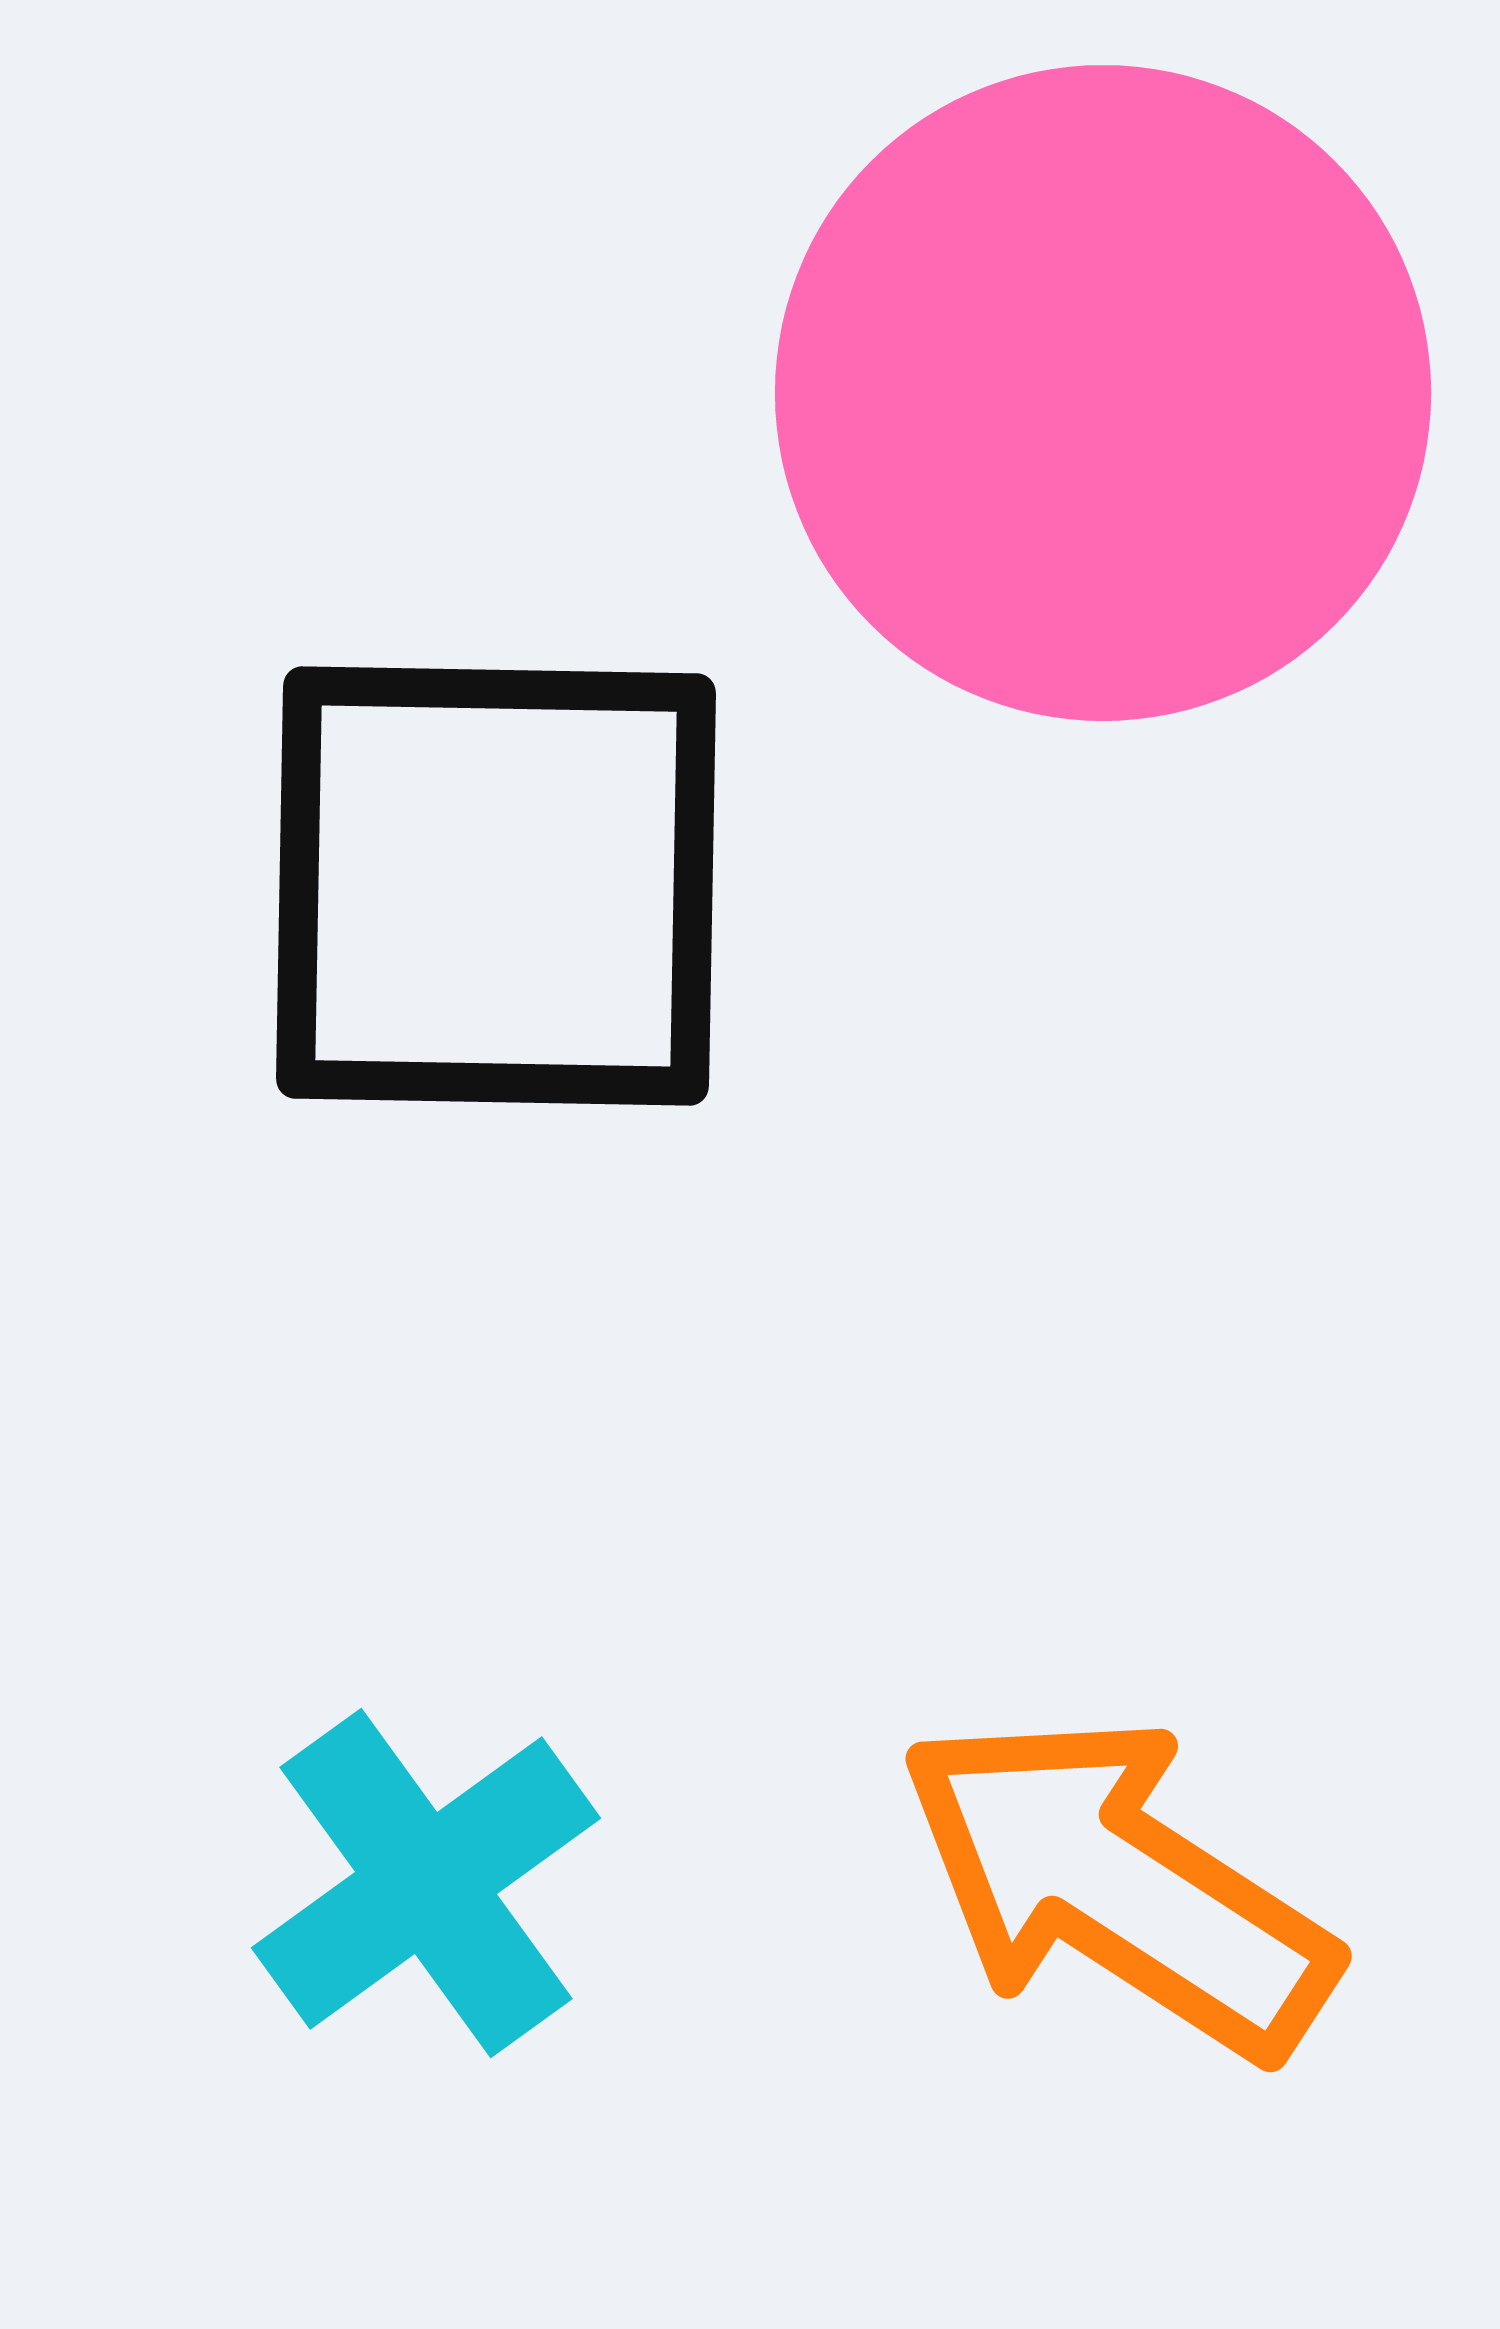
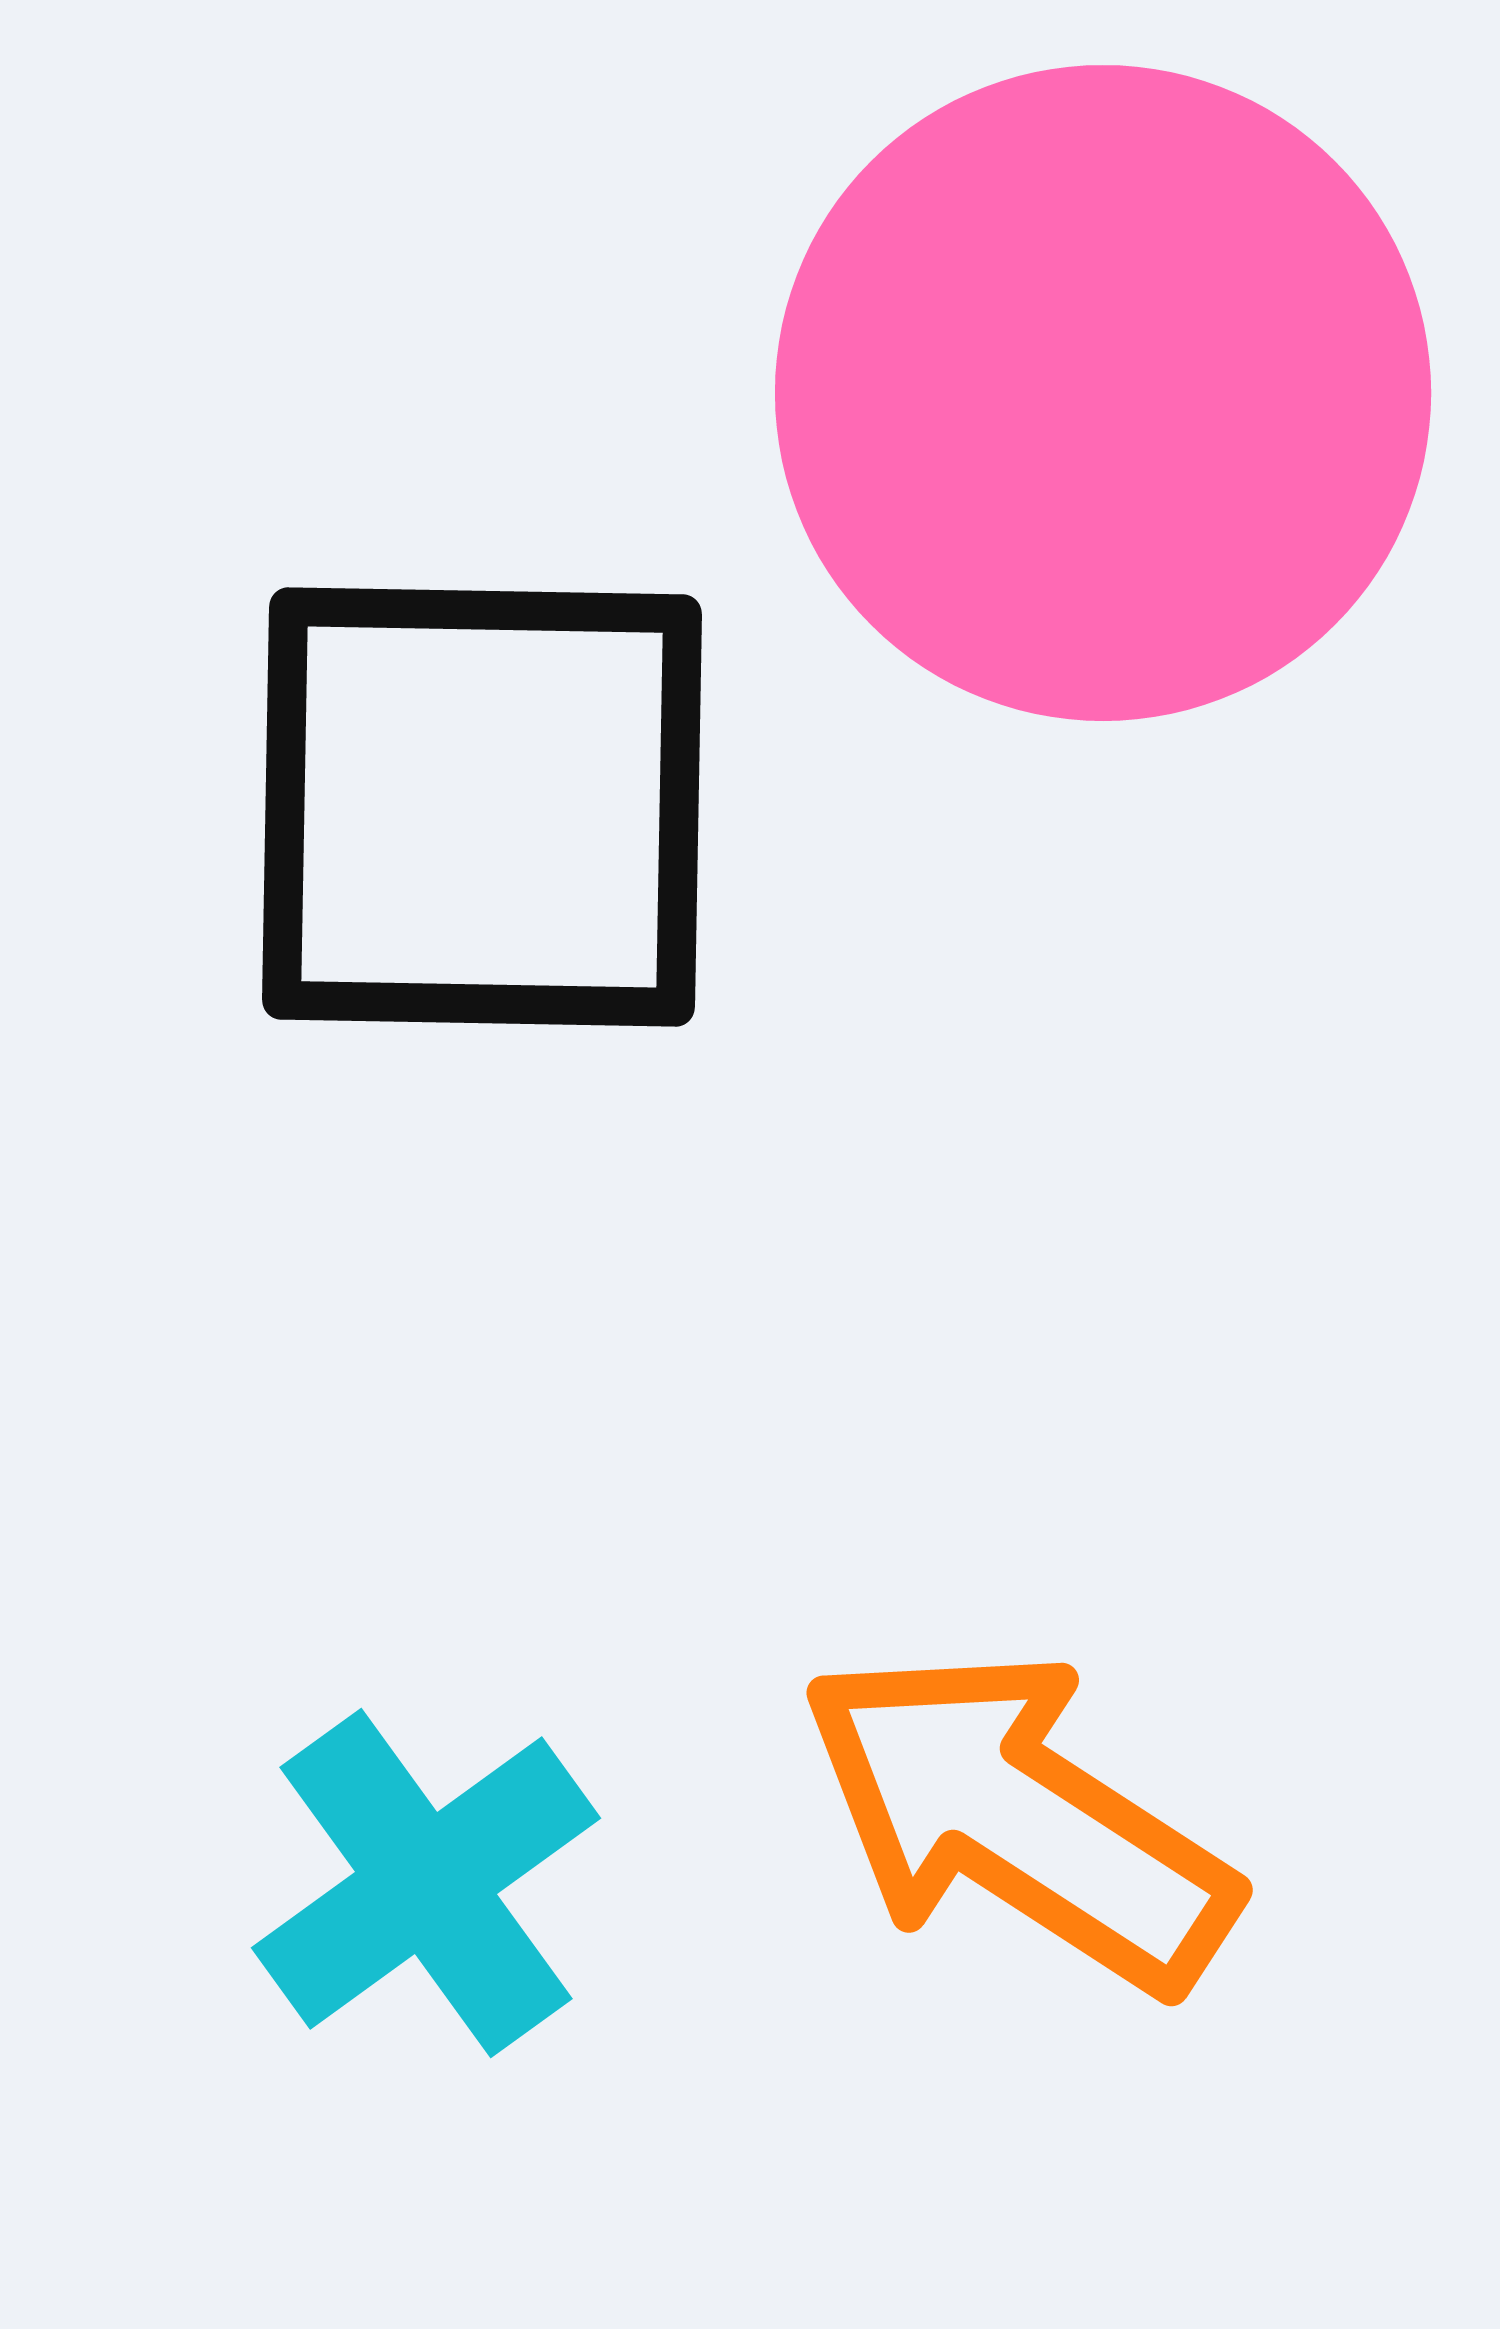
black square: moved 14 px left, 79 px up
orange arrow: moved 99 px left, 66 px up
